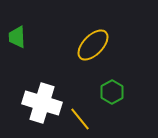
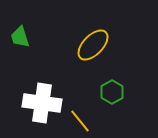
green trapezoid: moved 3 px right; rotated 15 degrees counterclockwise
white cross: rotated 9 degrees counterclockwise
yellow line: moved 2 px down
